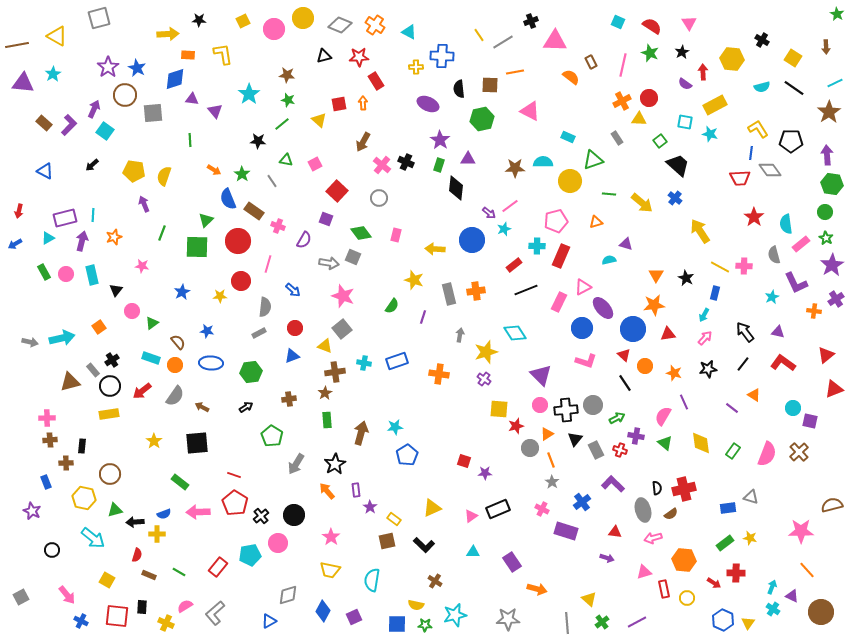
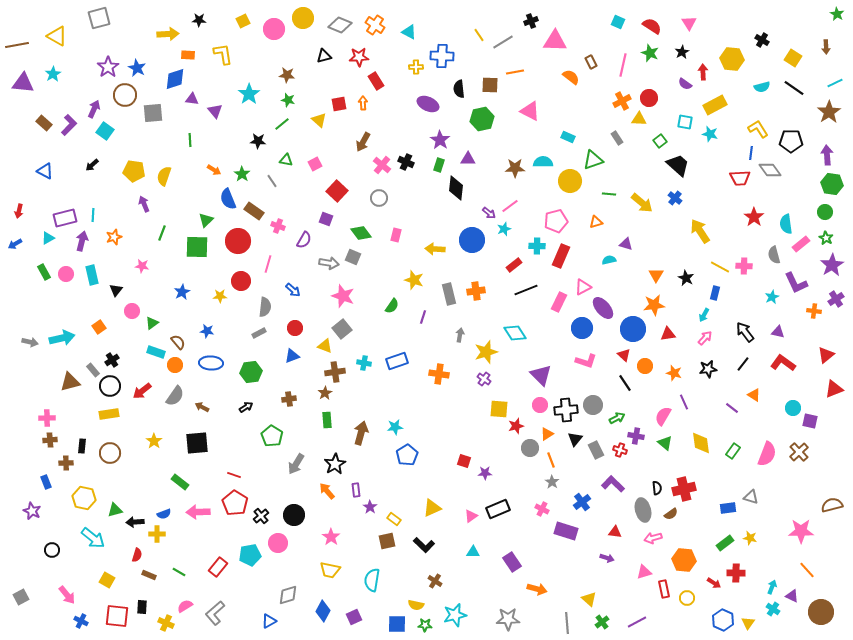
cyan rectangle at (151, 358): moved 5 px right, 6 px up
brown circle at (110, 474): moved 21 px up
